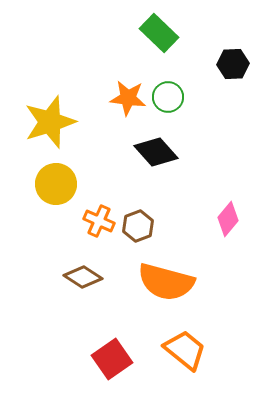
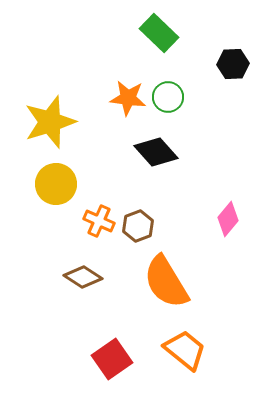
orange semicircle: rotated 44 degrees clockwise
